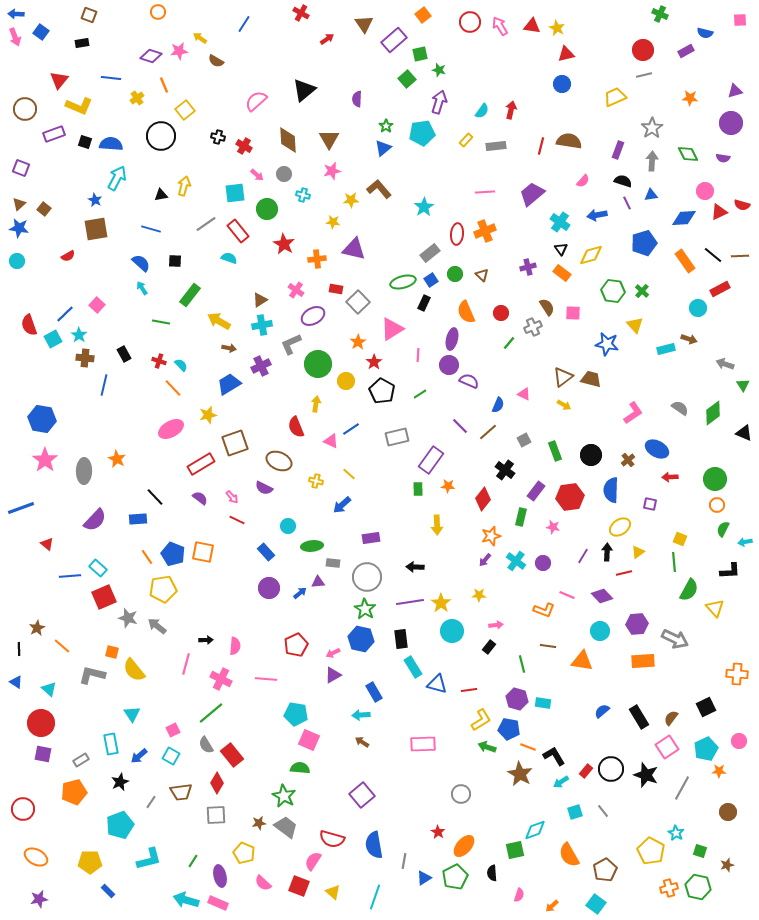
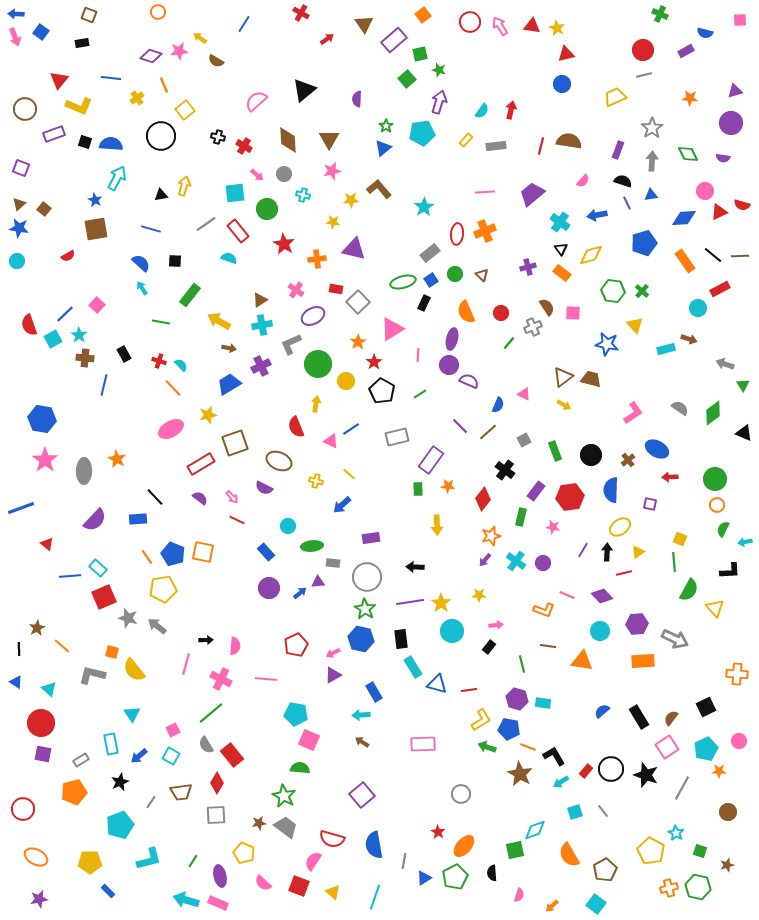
purple line at (583, 556): moved 6 px up
